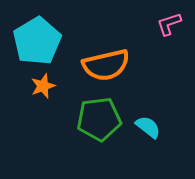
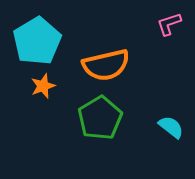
green pentagon: moved 1 px right, 1 px up; rotated 24 degrees counterclockwise
cyan semicircle: moved 23 px right
